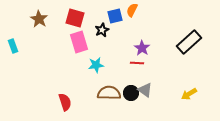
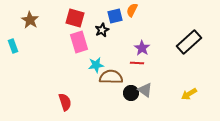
brown star: moved 9 px left, 1 px down
brown semicircle: moved 2 px right, 16 px up
